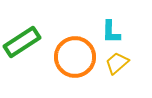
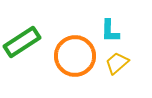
cyan L-shape: moved 1 px left, 1 px up
orange circle: moved 1 px up
